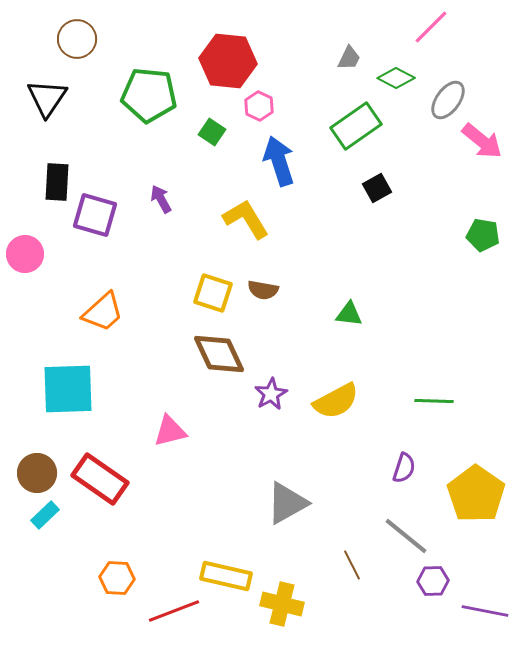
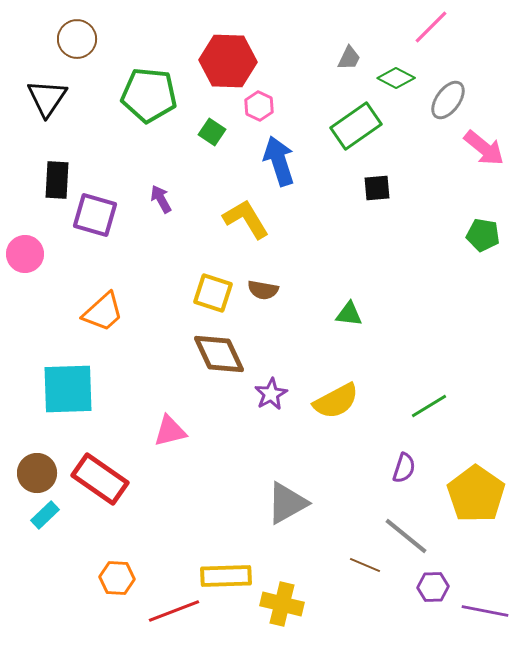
red hexagon at (228, 61): rotated 4 degrees counterclockwise
pink arrow at (482, 141): moved 2 px right, 7 px down
black rectangle at (57, 182): moved 2 px up
black square at (377, 188): rotated 24 degrees clockwise
green line at (434, 401): moved 5 px left, 5 px down; rotated 33 degrees counterclockwise
brown line at (352, 565): moved 13 px right; rotated 40 degrees counterclockwise
yellow rectangle at (226, 576): rotated 15 degrees counterclockwise
purple hexagon at (433, 581): moved 6 px down
